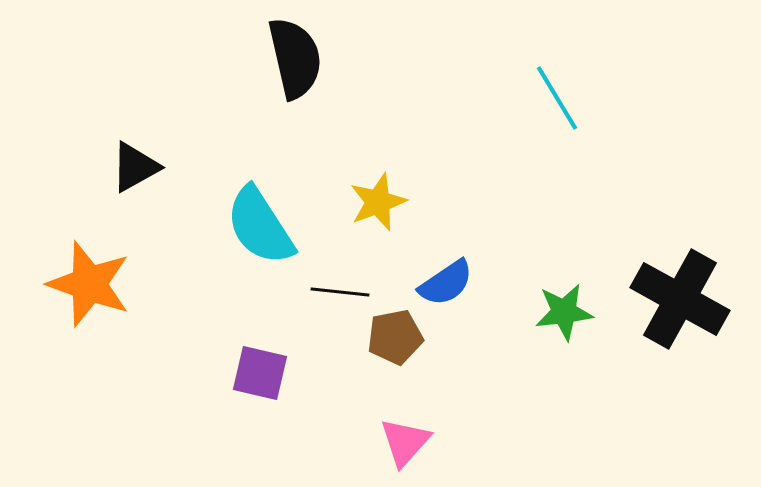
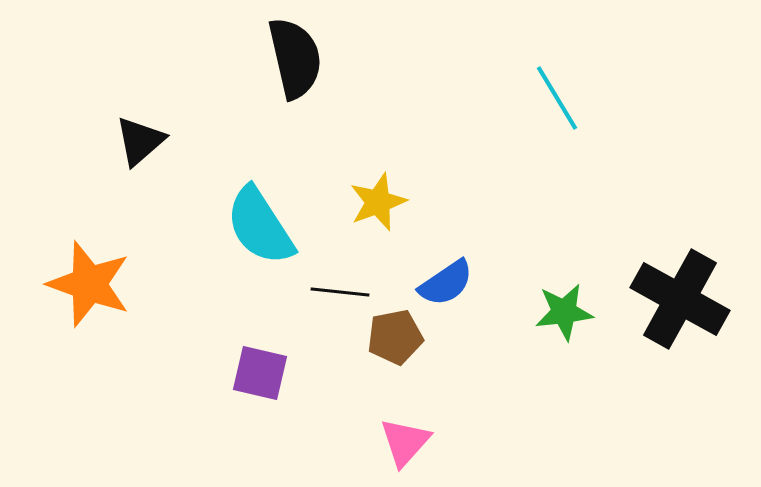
black triangle: moved 5 px right, 26 px up; rotated 12 degrees counterclockwise
